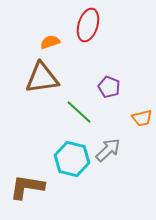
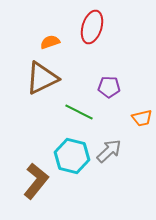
red ellipse: moved 4 px right, 2 px down
brown triangle: rotated 18 degrees counterclockwise
purple pentagon: rotated 20 degrees counterclockwise
green line: rotated 16 degrees counterclockwise
gray arrow: moved 1 px right, 1 px down
cyan hexagon: moved 3 px up
brown L-shape: moved 9 px right, 6 px up; rotated 120 degrees clockwise
